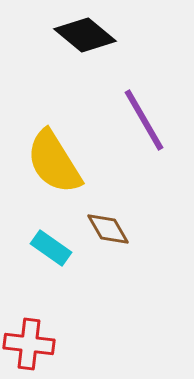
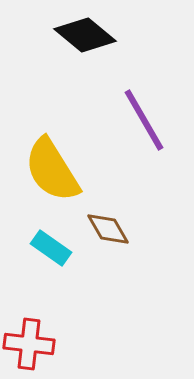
yellow semicircle: moved 2 px left, 8 px down
